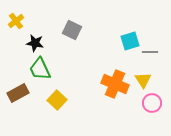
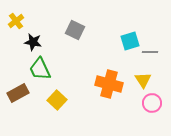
gray square: moved 3 px right
black star: moved 2 px left, 1 px up
orange cross: moved 6 px left; rotated 8 degrees counterclockwise
